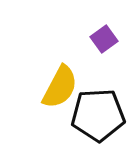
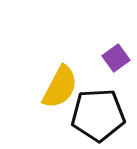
purple square: moved 12 px right, 19 px down
